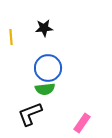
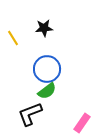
yellow line: moved 2 px right, 1 px down; rotated 28 degrees counterclockwise
blue circle: moved 1 px left, 1 px down
green semicircle: moved 2 px right, 2 px down; rotated 30 degrees counterclockwise
